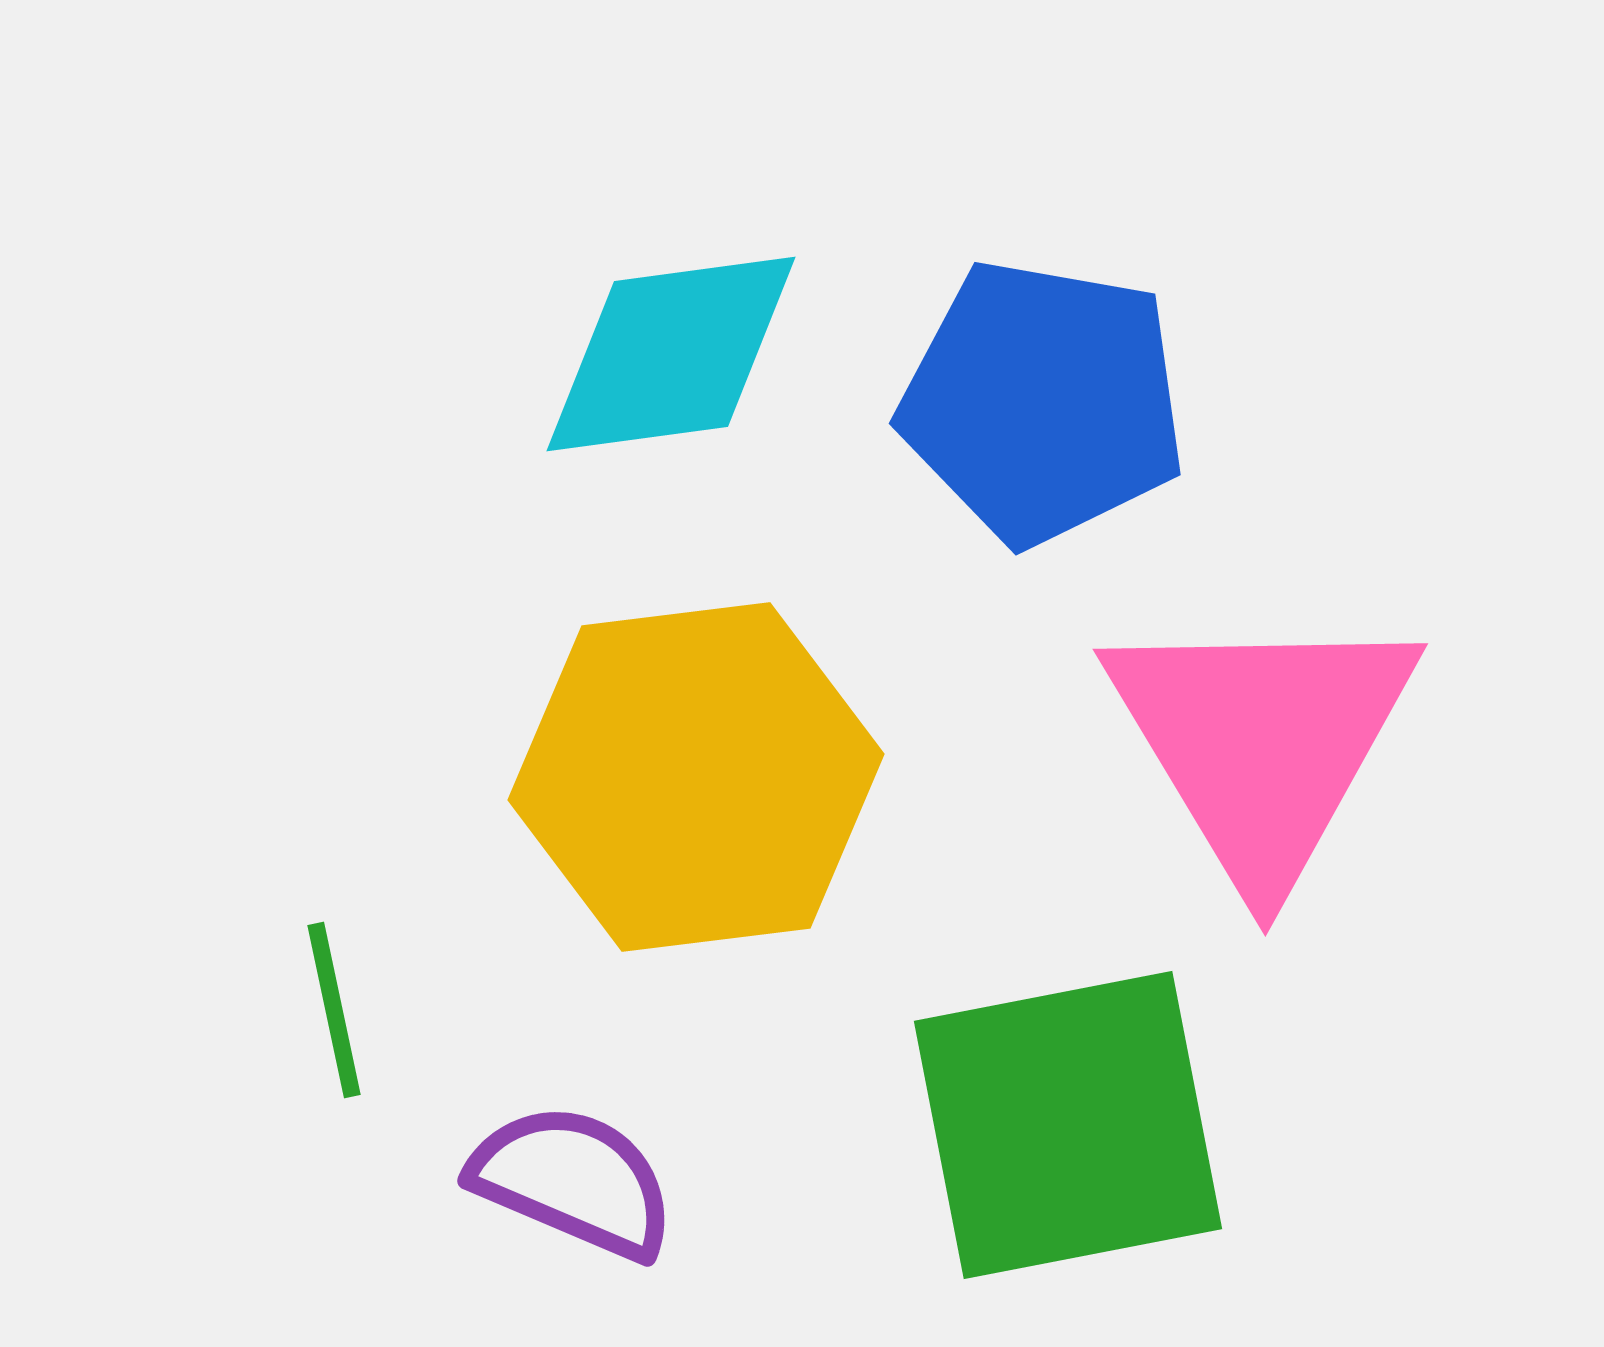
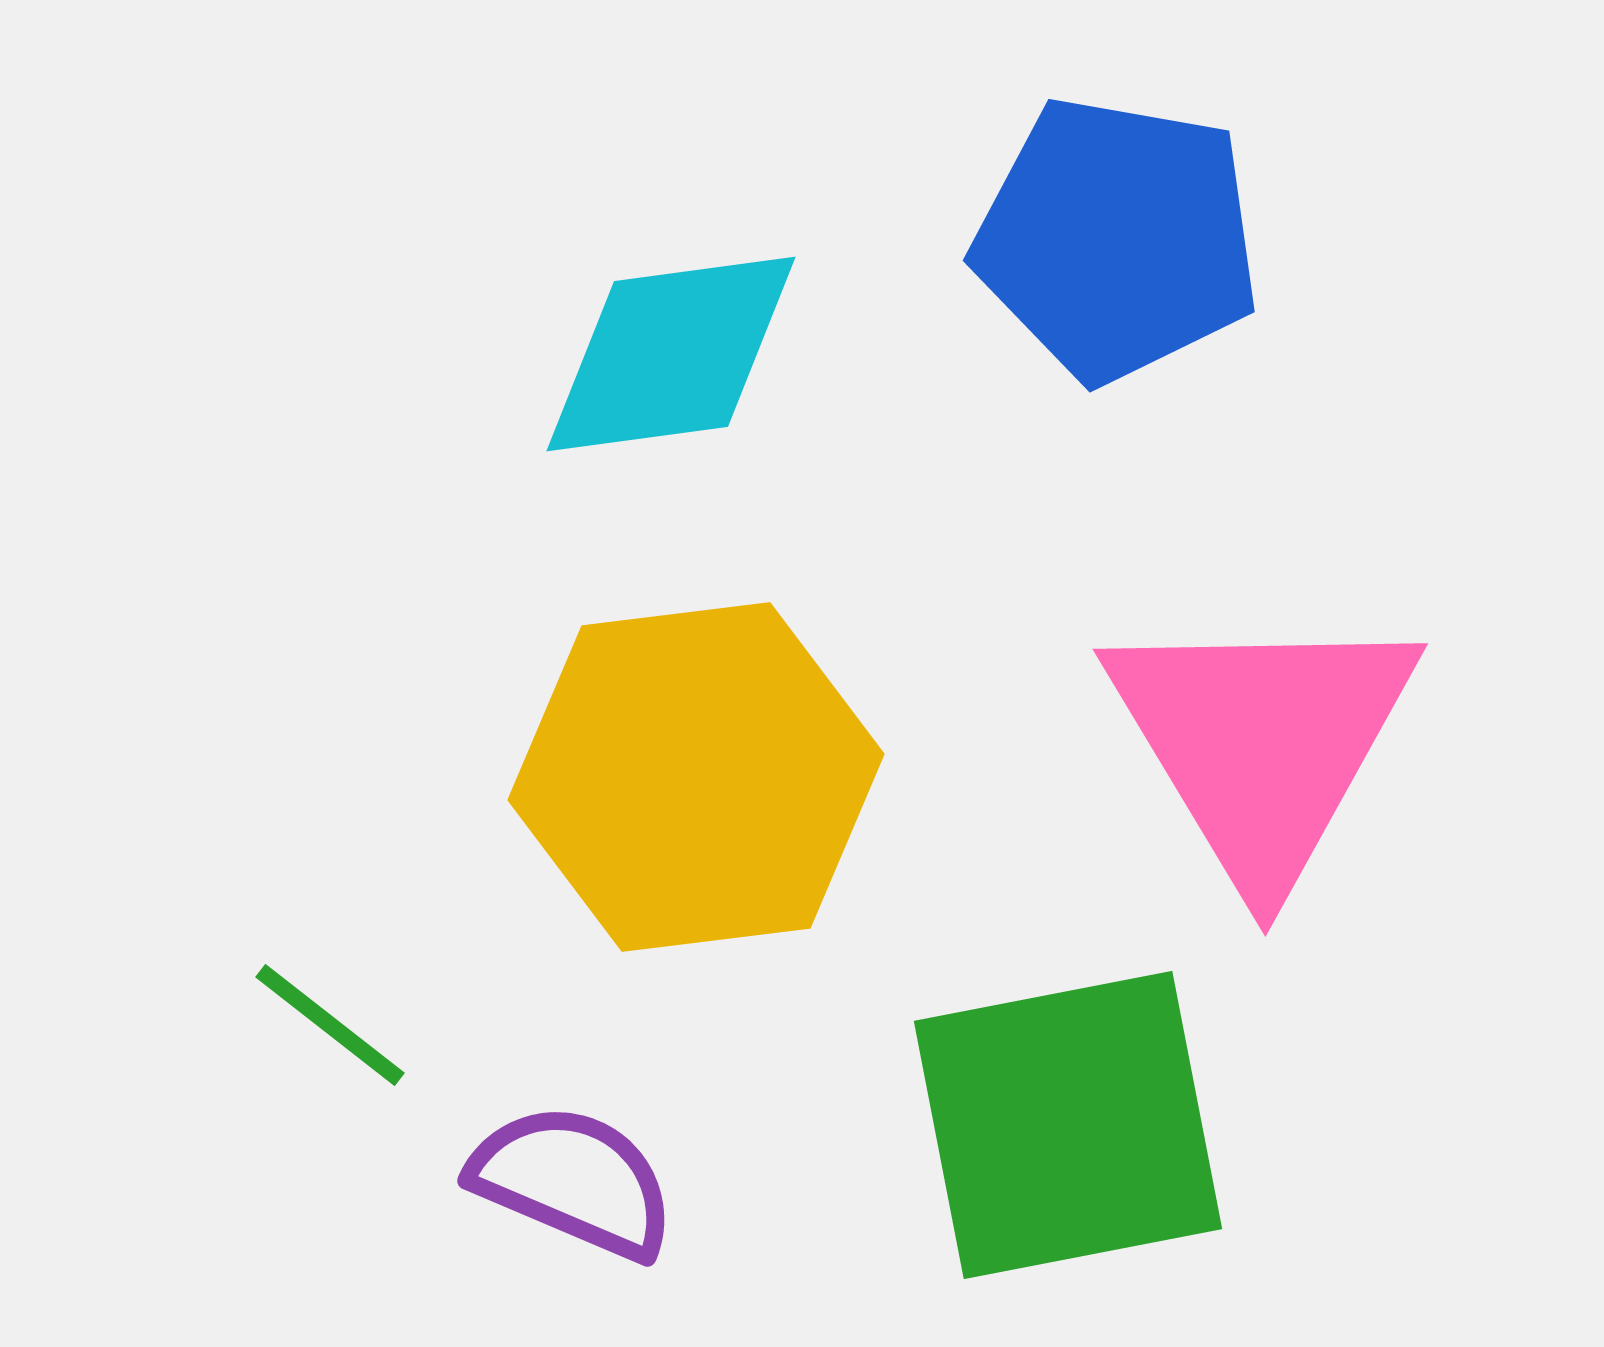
blue pentagon: moved 74 px right, 163 px up
green line: moved 4 px left, 15 px down; rotated 40 degrees counterclockwise
